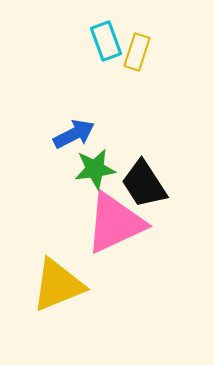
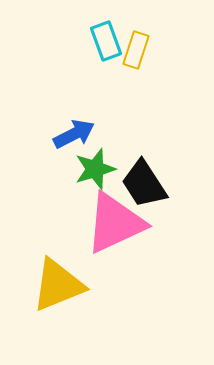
yellow rectangle: moved 1 px left, 2 px up
green star: rotated 9 degrees counterclockwise
